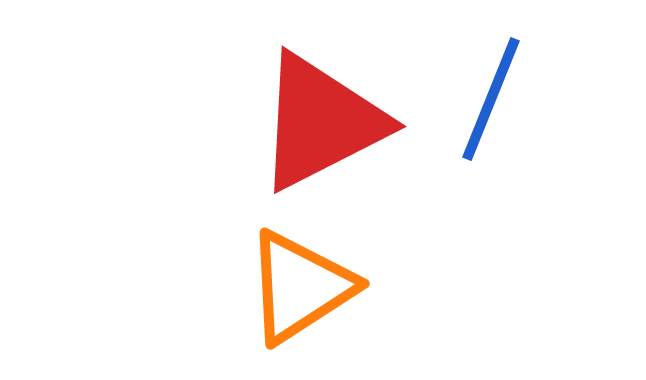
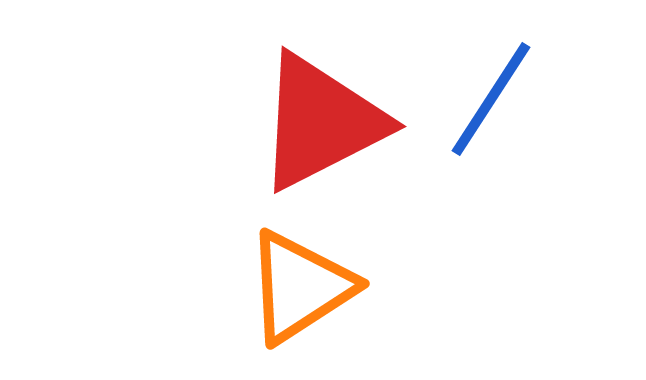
blue line: rotated 11 degrees clockwise
